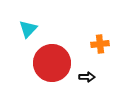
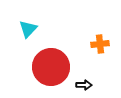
red circle: moved 1 px left, 4 px down
black arrow: moved 3 px left, 8 px down
